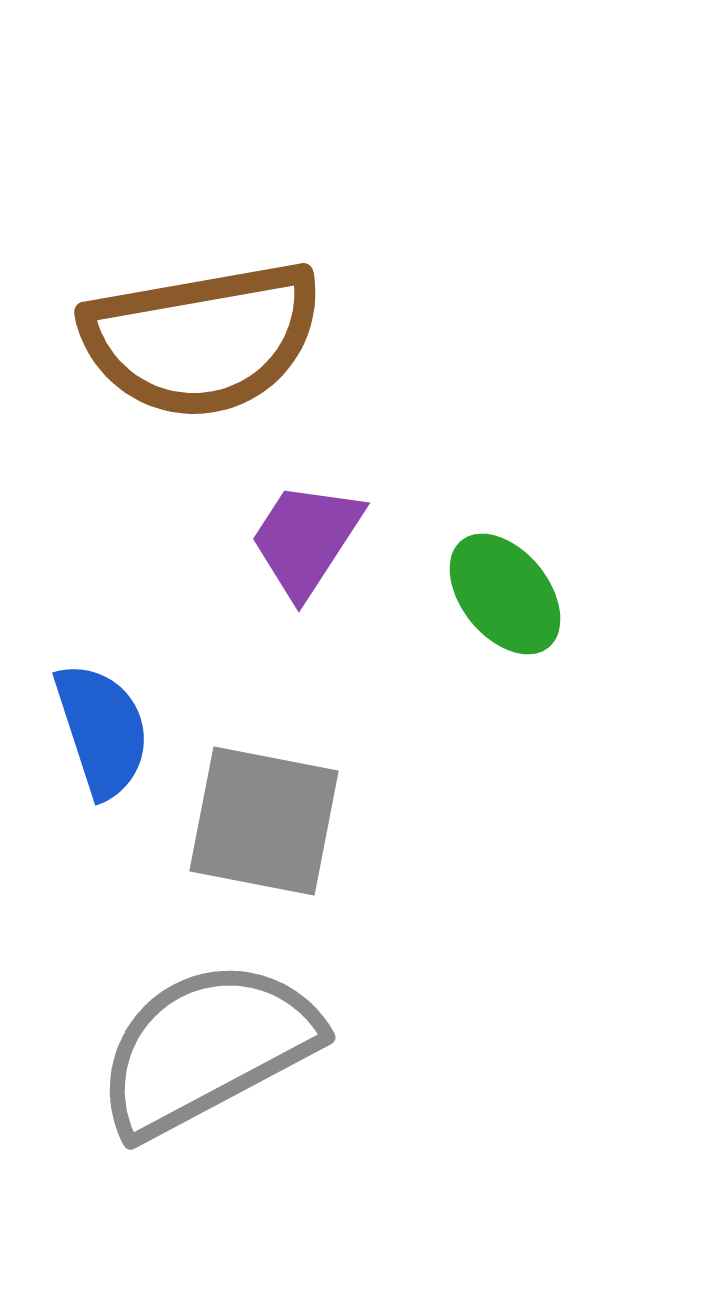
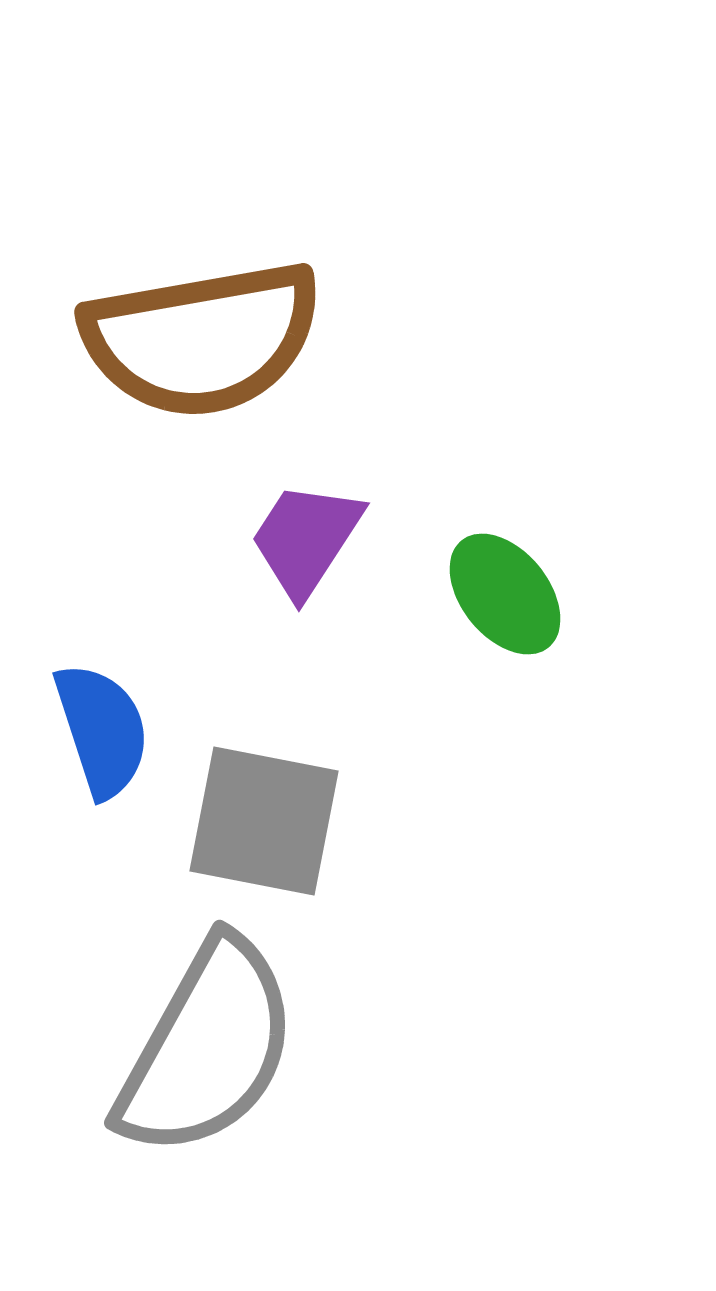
gray semicircle: rotated 147 degrees clockwise
